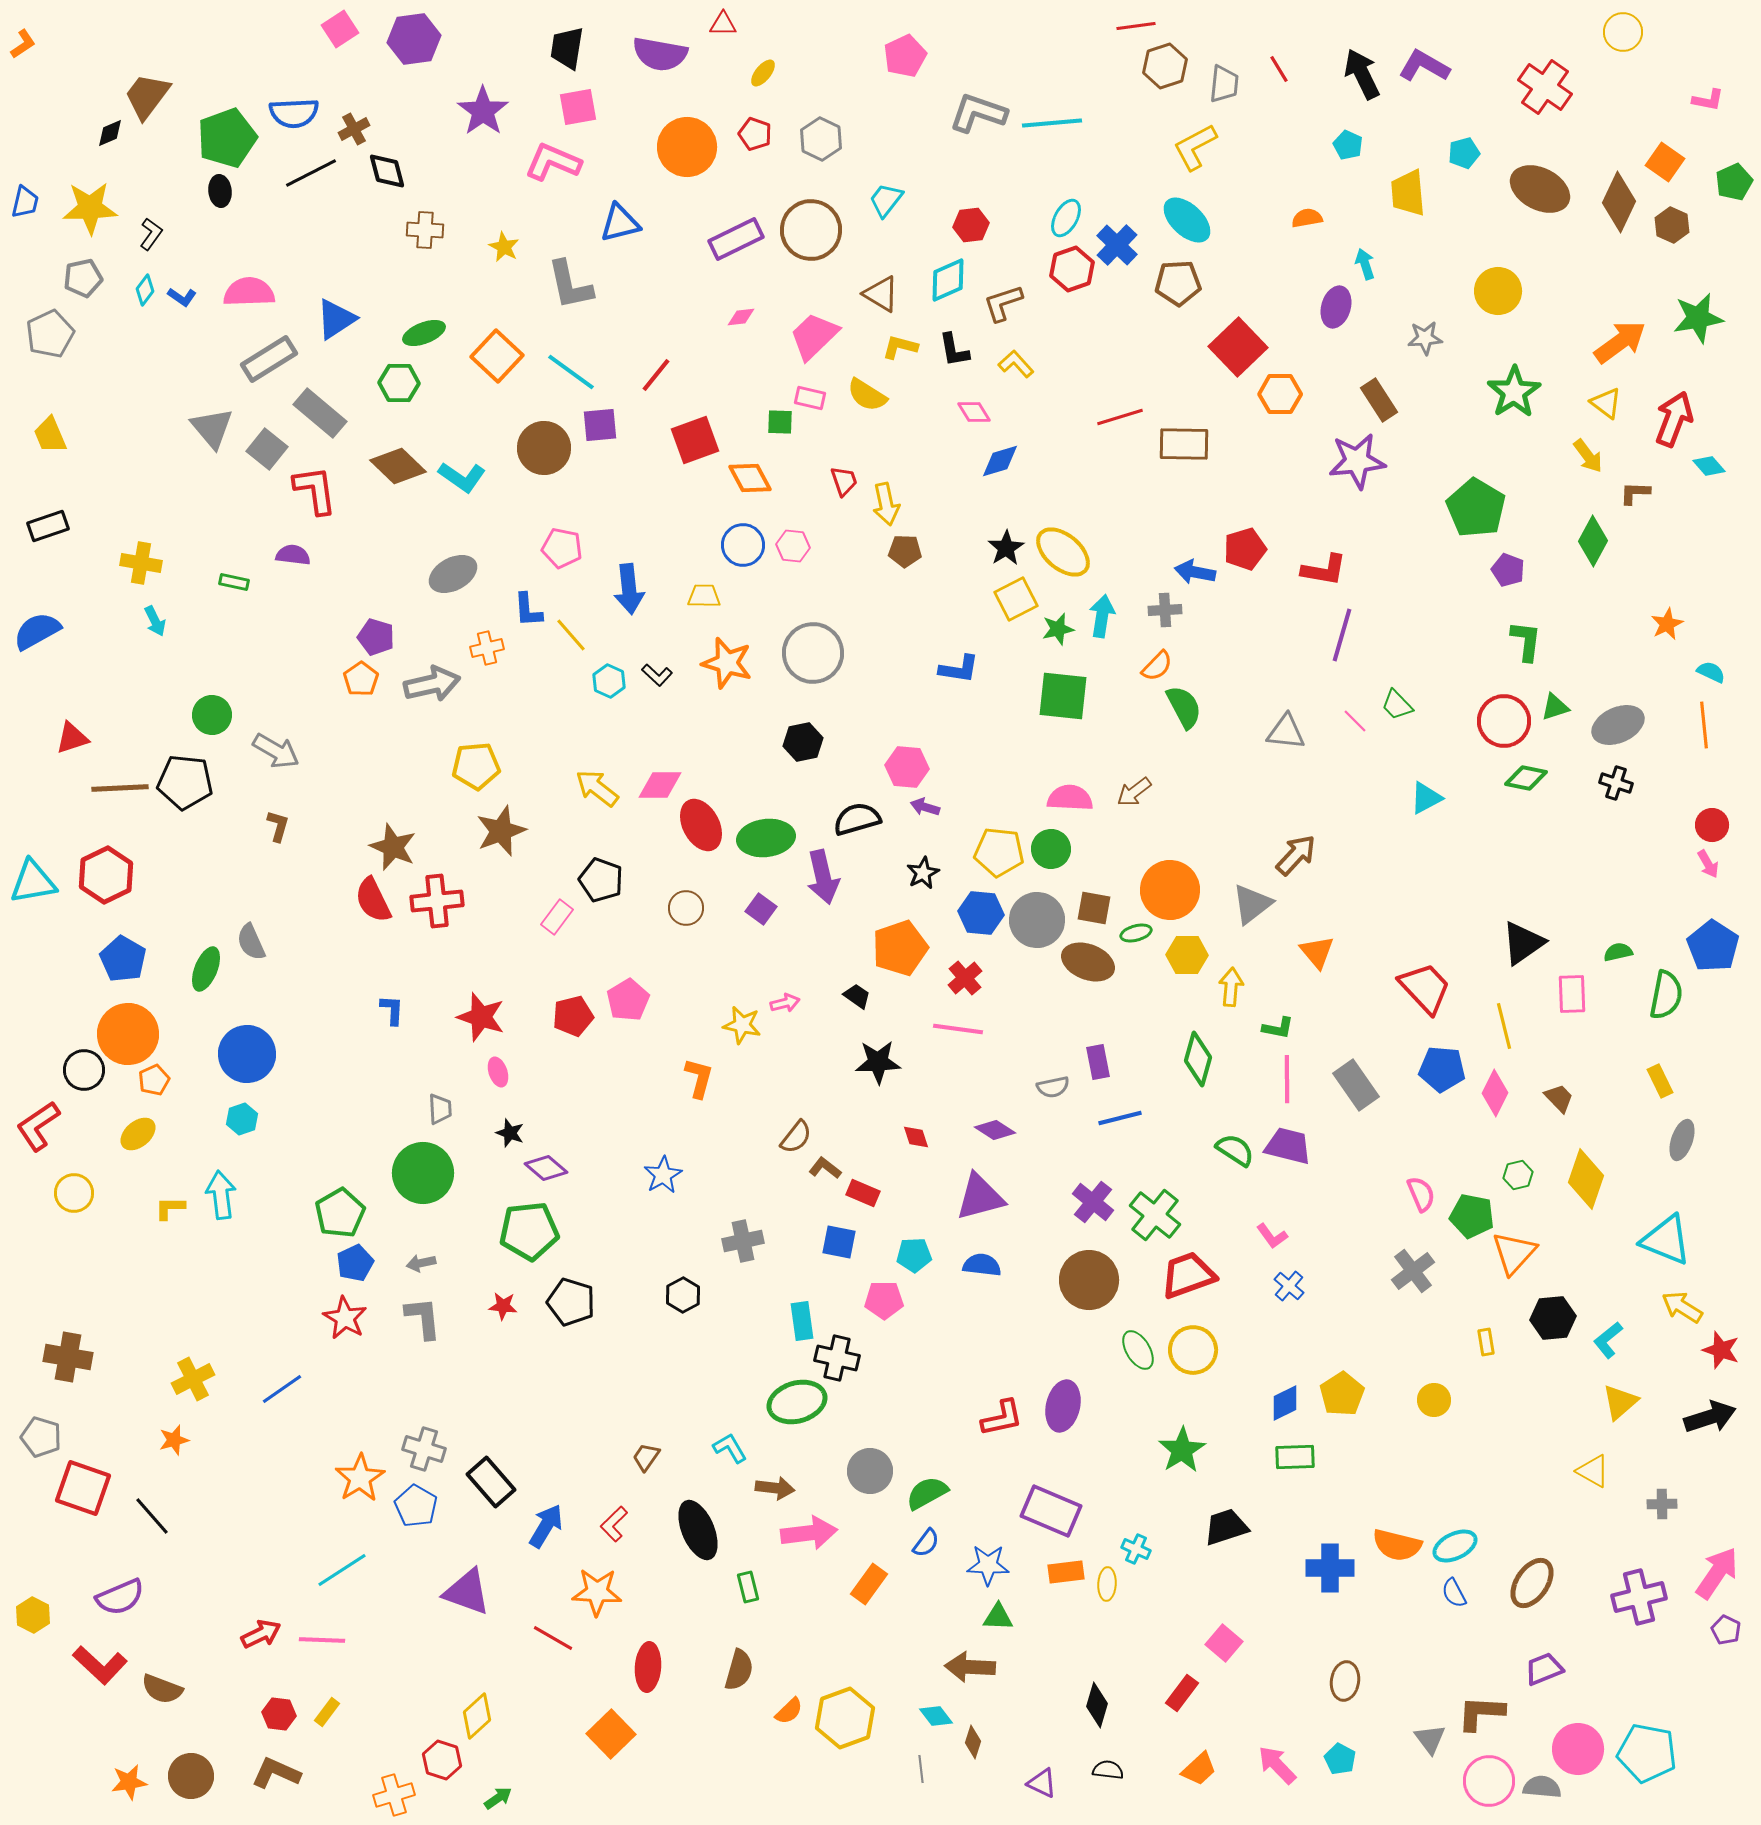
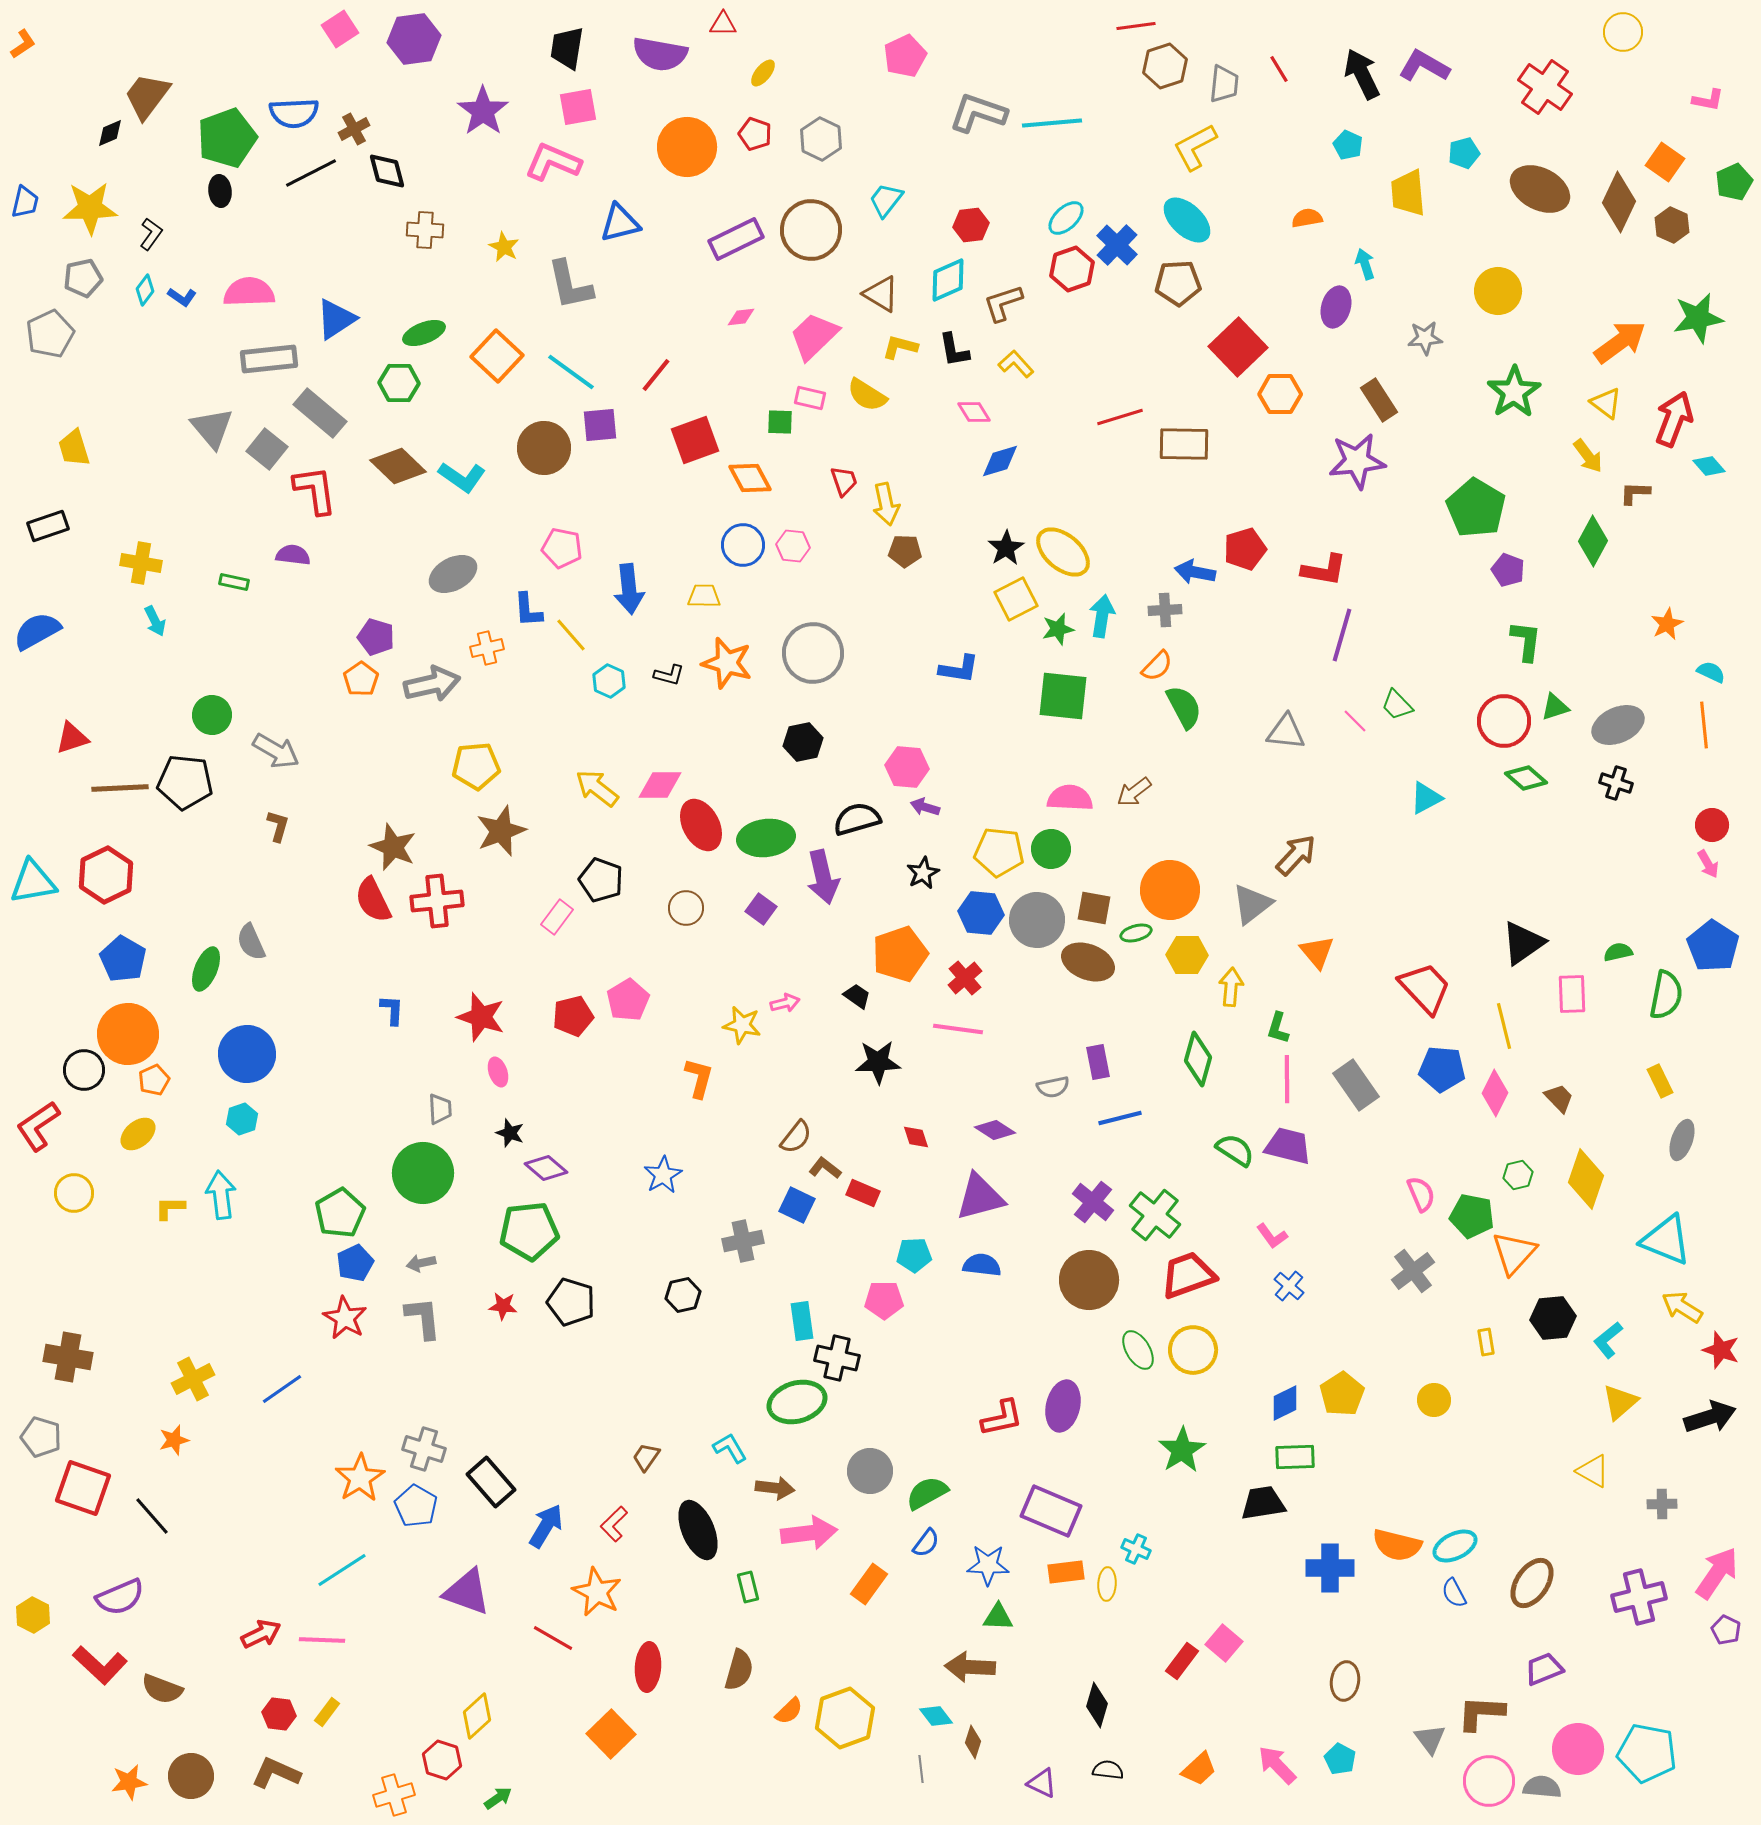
cyan ellipse at (1066, 218): rotated 18 degrees clockwise
gray rectangle at (269, 359): rotated 26 degrees clockwise
yellow trapezoid at (50, 435): moved 24 px right, 13 px down; rotated 6 degrees clockwise
black L-shape at (657, 675): moved 12 px right; rotated 28 degrees counterclockwise
green diamond at (1526, 778): rotated 30 degrees clockwise
orange pentagon at (900, 948): moved 6 px down
green L-shape at (1278, 1028): rotated 96 degrees clockwise
blue square at (839, 1242): moved 42 px left, 37 px up; rotated 15 degrees clockwise
black hexagon at (683, 1295): rotated 16 degrees clockwise
black trapezoid at (1226, 1527): moved 37 px right, 24 px up; rotated 9 degrees clockwise
orange star at (597, 1592): rotated 24 degrees clockwise
red rectangle at (1182, 1693): moved 32 px up
